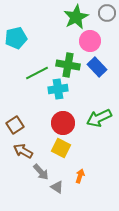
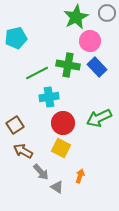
cyan cross: moved 9 px left, 8 px down
